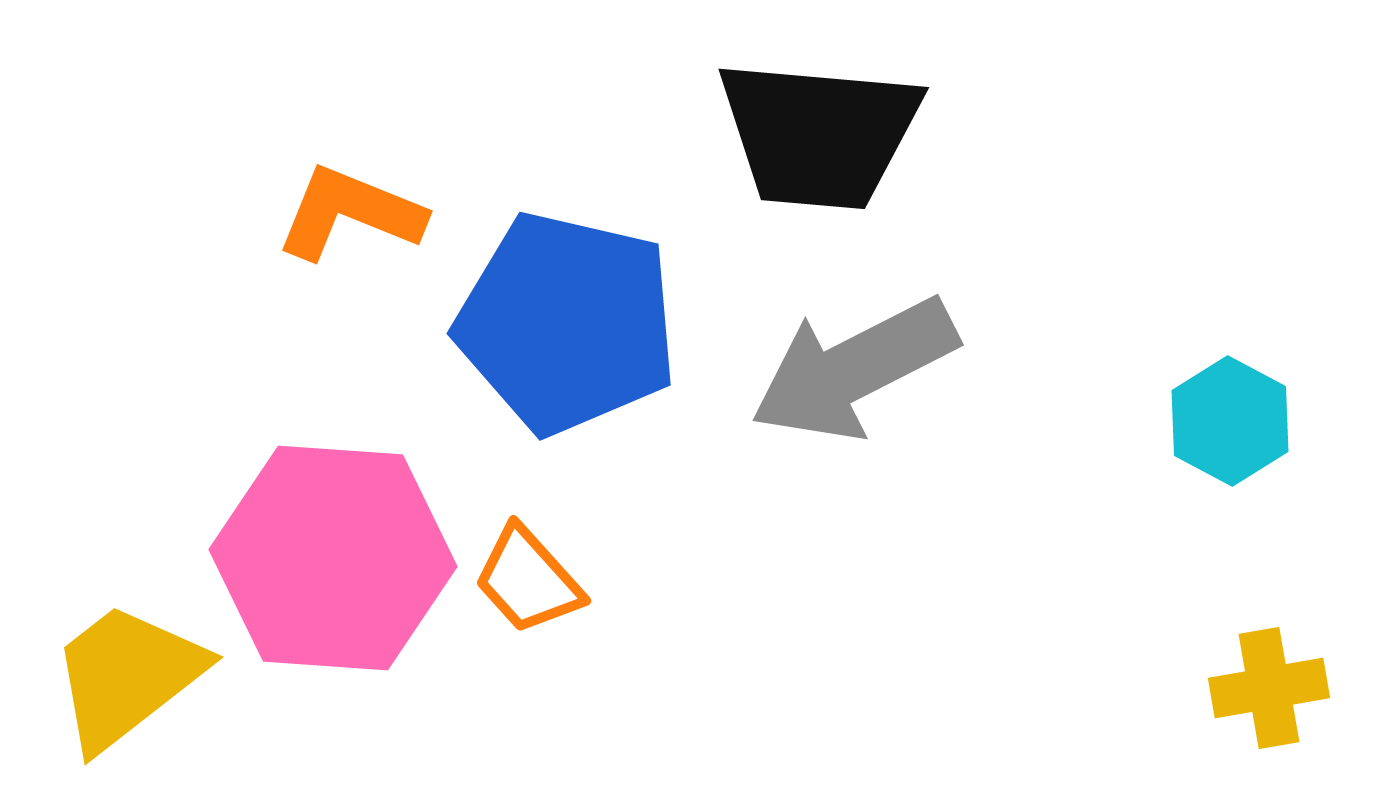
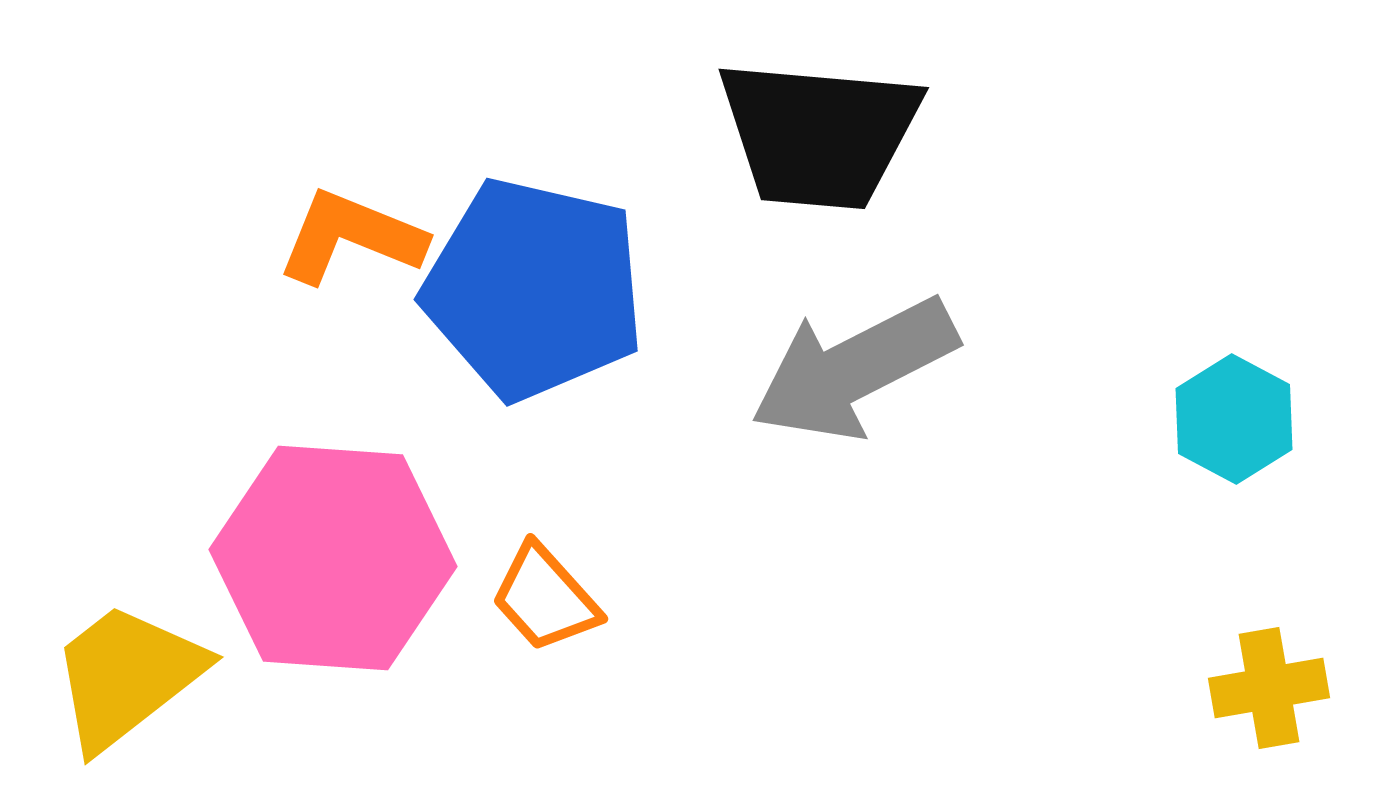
orange L-shape: moved 1 px right, 24 px down
blue pentagon: moved 33 px left, 34 px up
cyan hexagon: moved 4 px right, 2 px up
orange trapezoid: moved 17 px right, 18 px down
